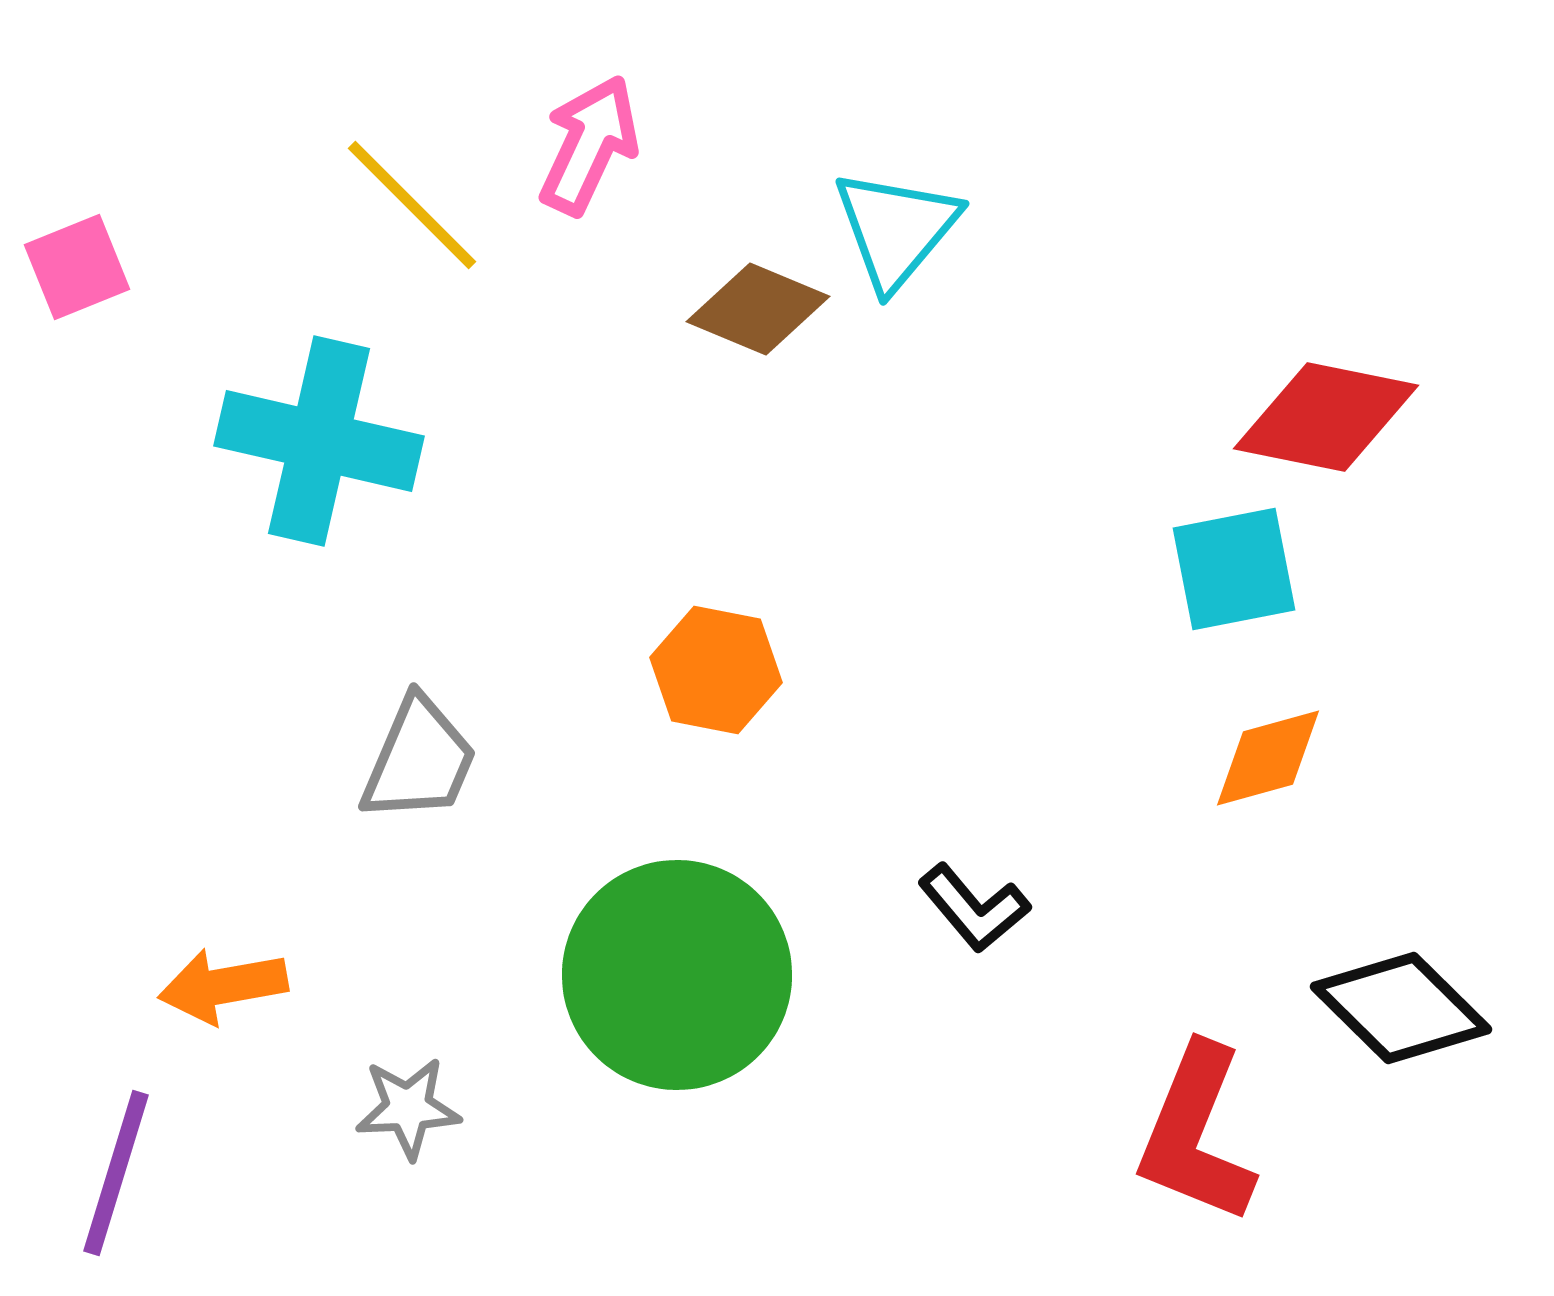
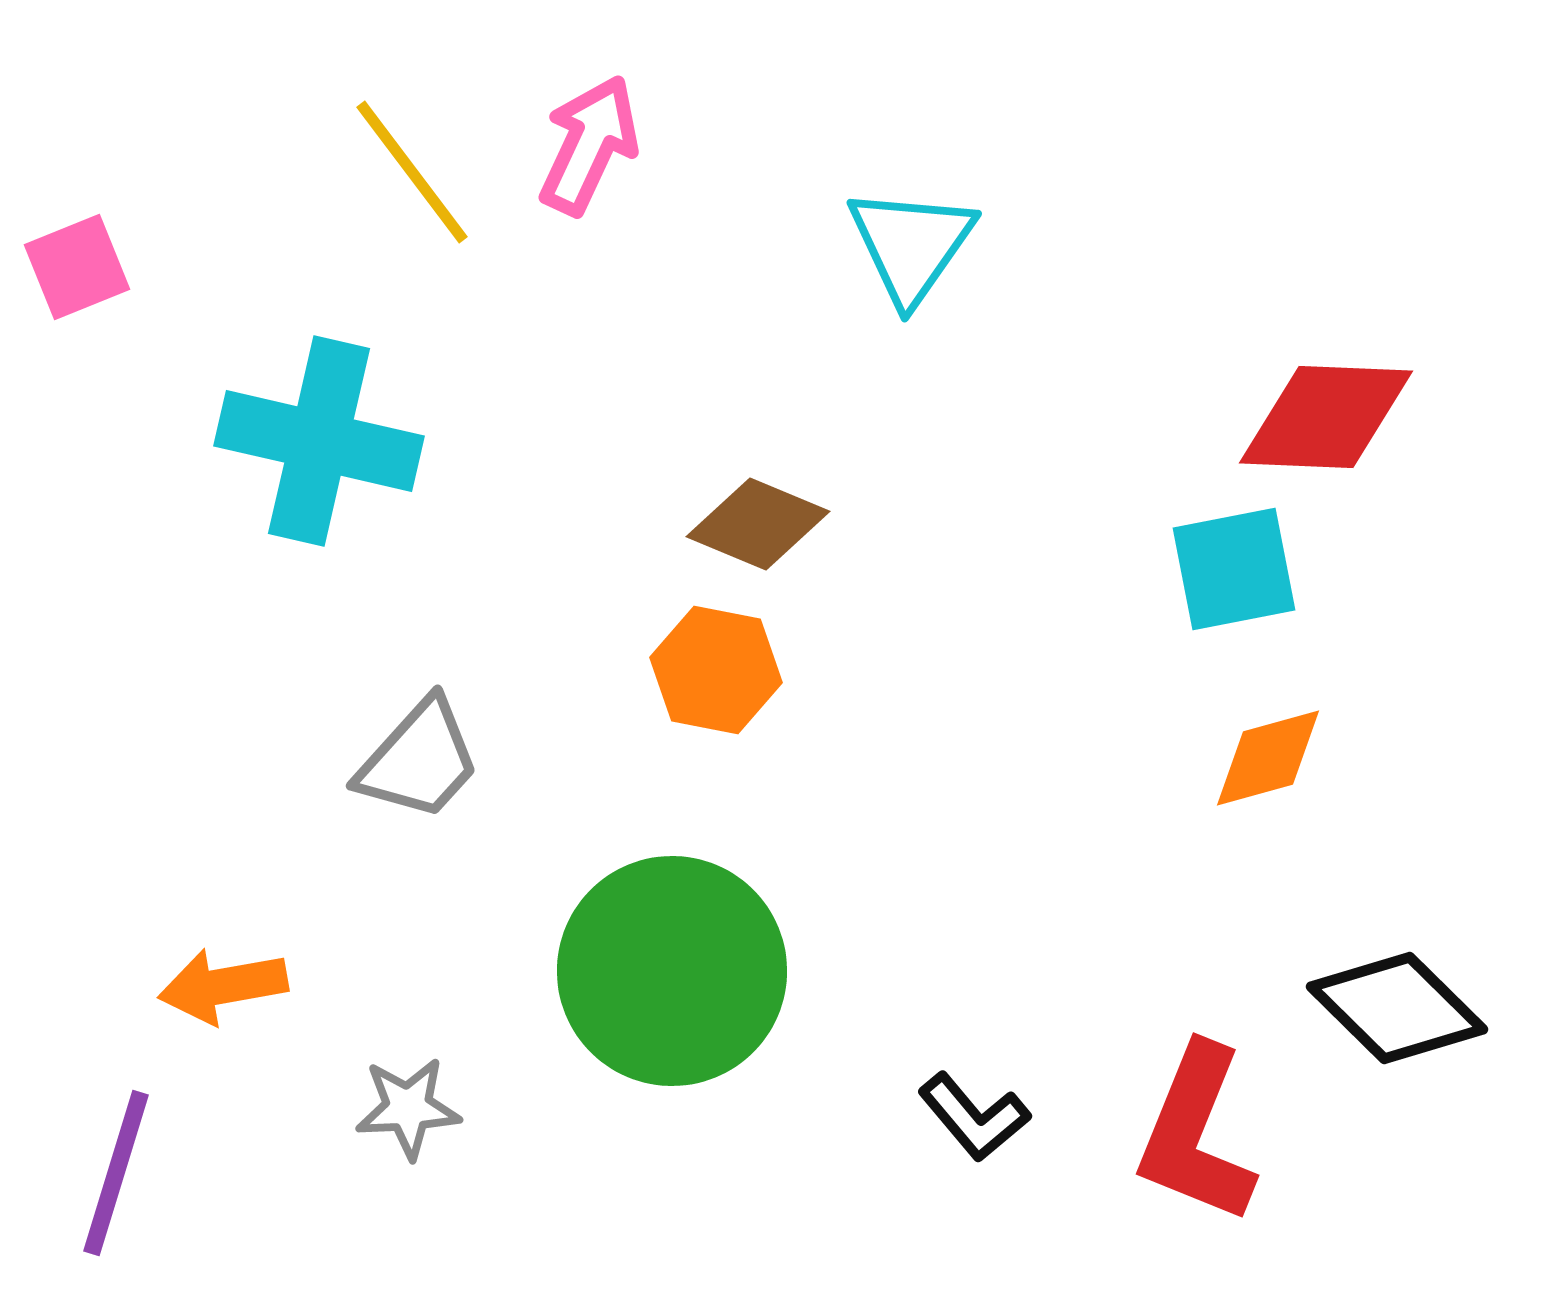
yellow line: moved 33 px up; rotated 8 degrees clockwise
cyan triangle: moved 15 px right, 16 px down; rotated 5 degrees counterclockwise
brown diamond: moved 215 px down
red diamond: rotated 9 degrees counterclockwise
gray trapezoid: rotated 19 degrees clockwise
black L-shape: moved 209 px down
green circle: moved 5 px left, 4 px up
black diamond: moved 4 px left
